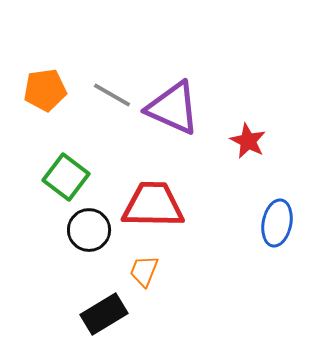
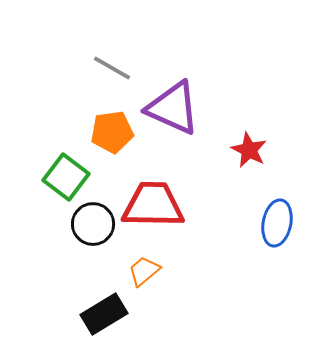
orange pentagon: moved 67 px right, 42 px down
gray line: moved 27 px up
red star: moved 1 px right, 9 px down
black circle: moved 4 px right, 6 px up
orange trapezoid: rotated 28 degrees clockwise
